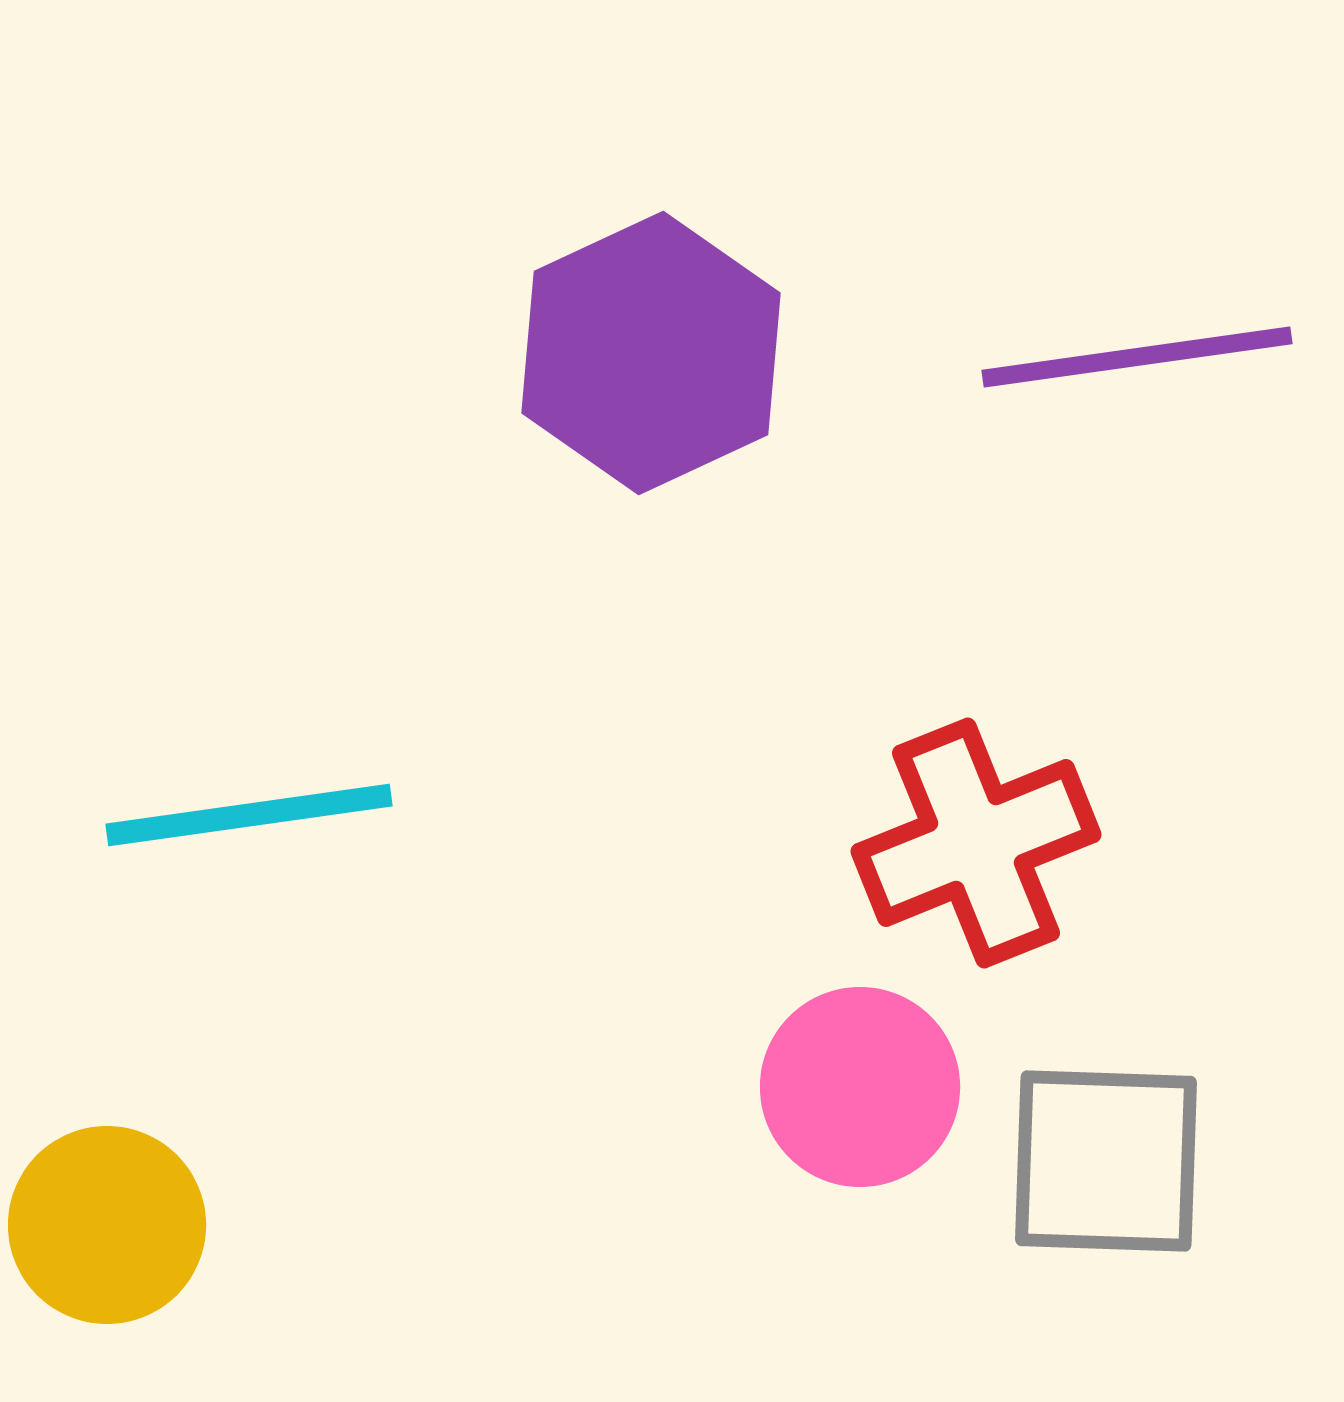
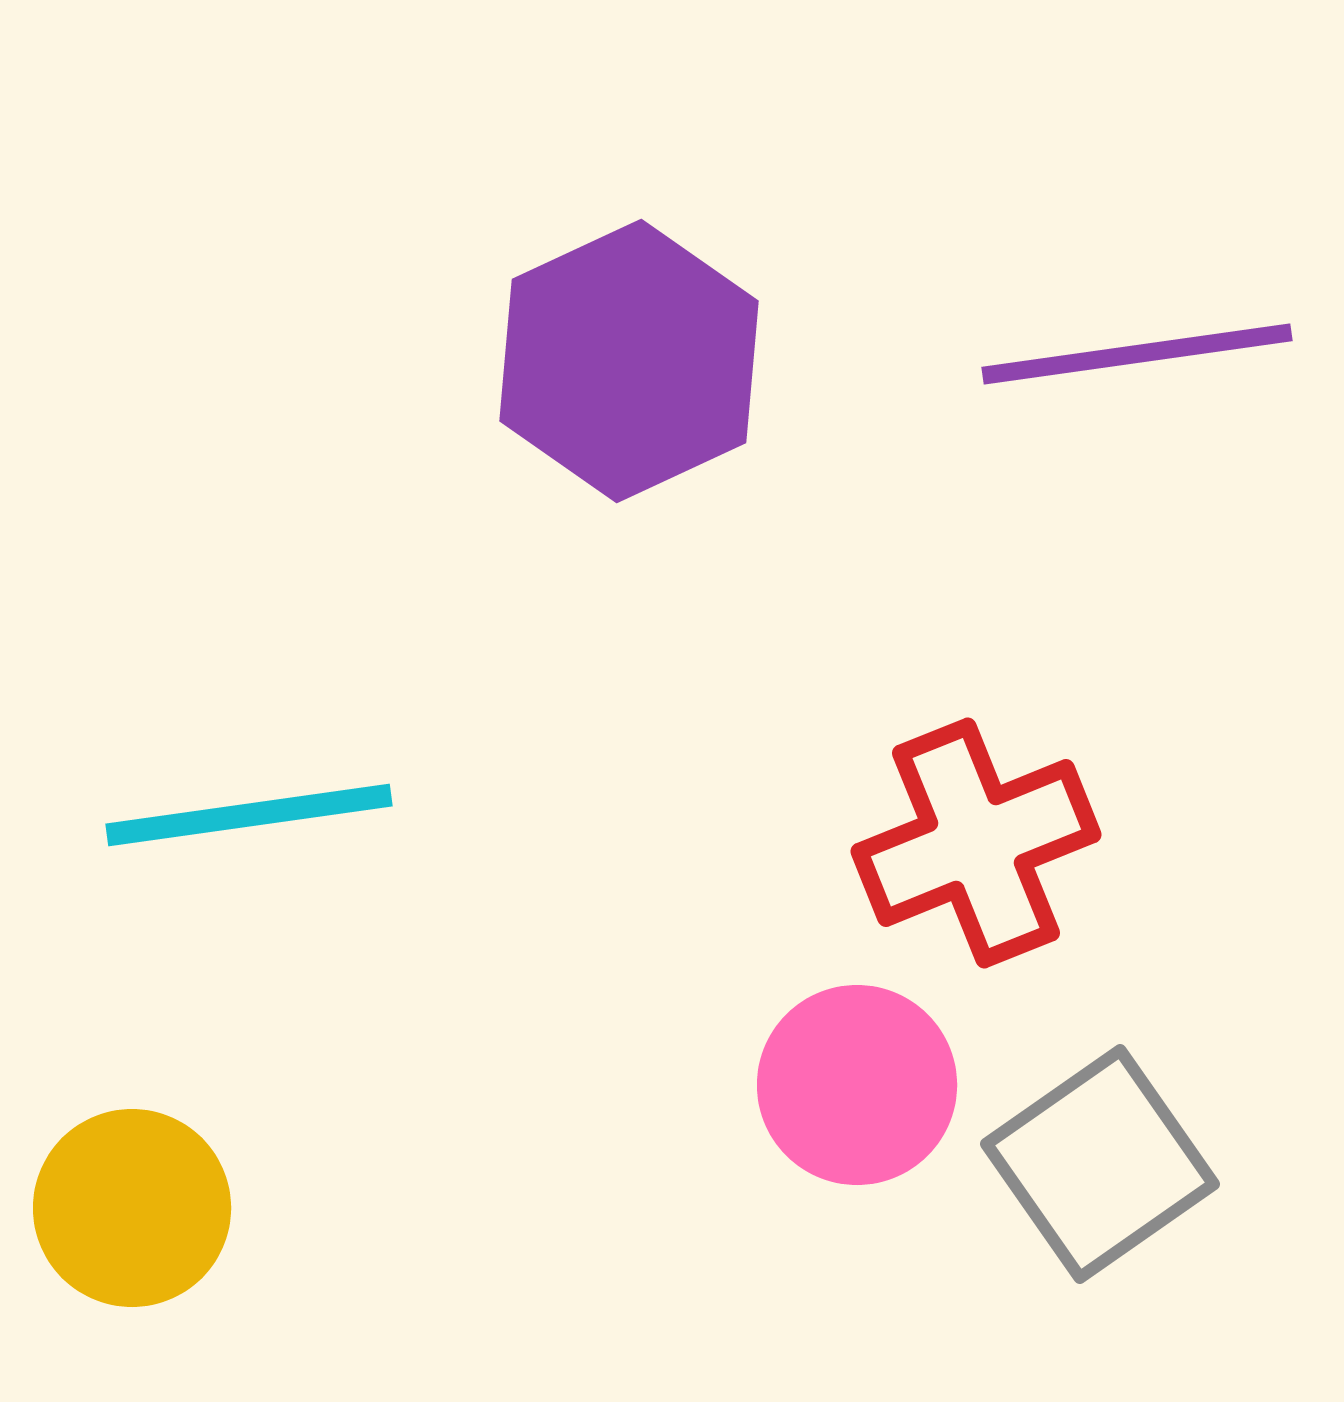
purple hexagon: moved 22 px left, 8 px down
purple line: moved 3 px up
pink circle: moved 3 px left, 2 px up
gray square: moved 6 px left, 3 px down; rotated 37 degrees counterclockwise
yellow circle: moved 25 px right, 17 px up
